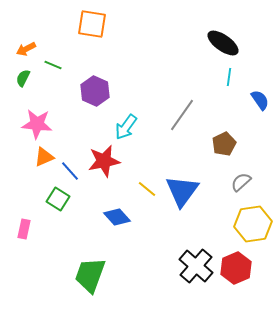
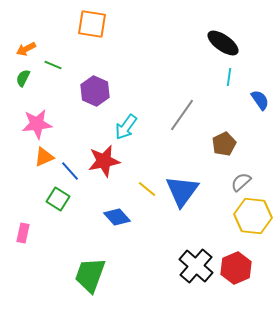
pink star: rotated 12 degrees counterclockwise
yellow hexagon: moved 8 px up; rotated 15 degrees clockwise
pink rectangle: moved 1 px left, 4 px down
